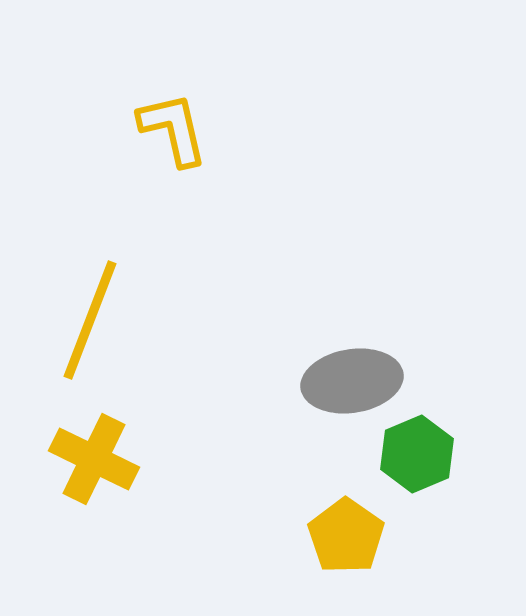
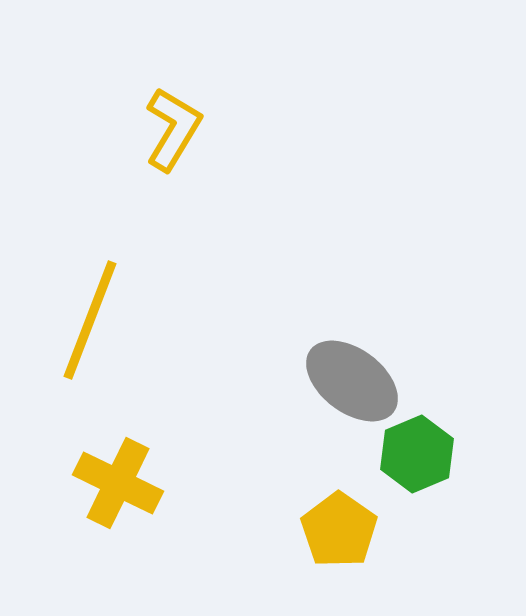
yellow L-shape: rotated 44 degrees clockwise
gray ellipse: rotated 46 degrees clockwise
yellow cross: moved 24 px right, 24 px down
yellow pentagon: moved 7 px left, 6 px up
